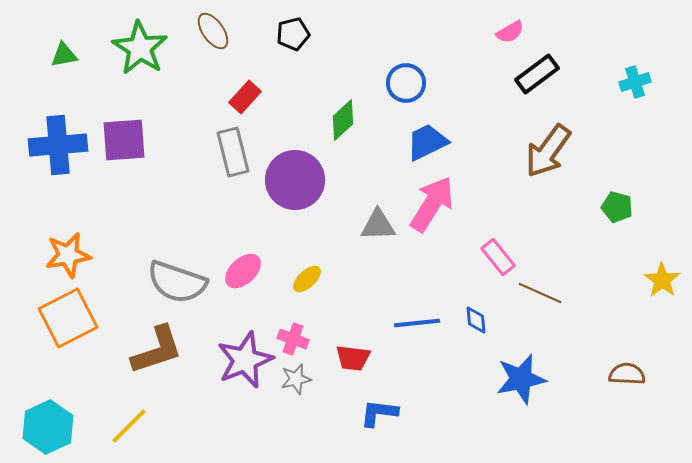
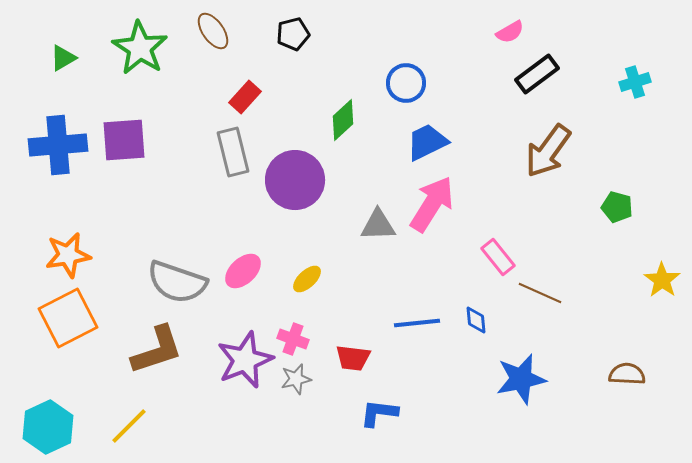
green triangle: moved 1 px left, 3 px down; rotated 20 degrees counterclockwise
